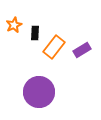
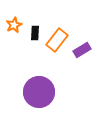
orange rectangle: moved 3 px right, 7 px up
